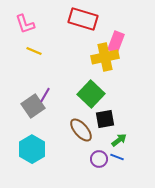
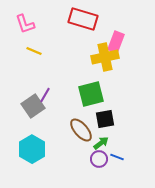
green square: rotated 32 degrees clockwise
green arrow: moved 18 px left, 3 px down
